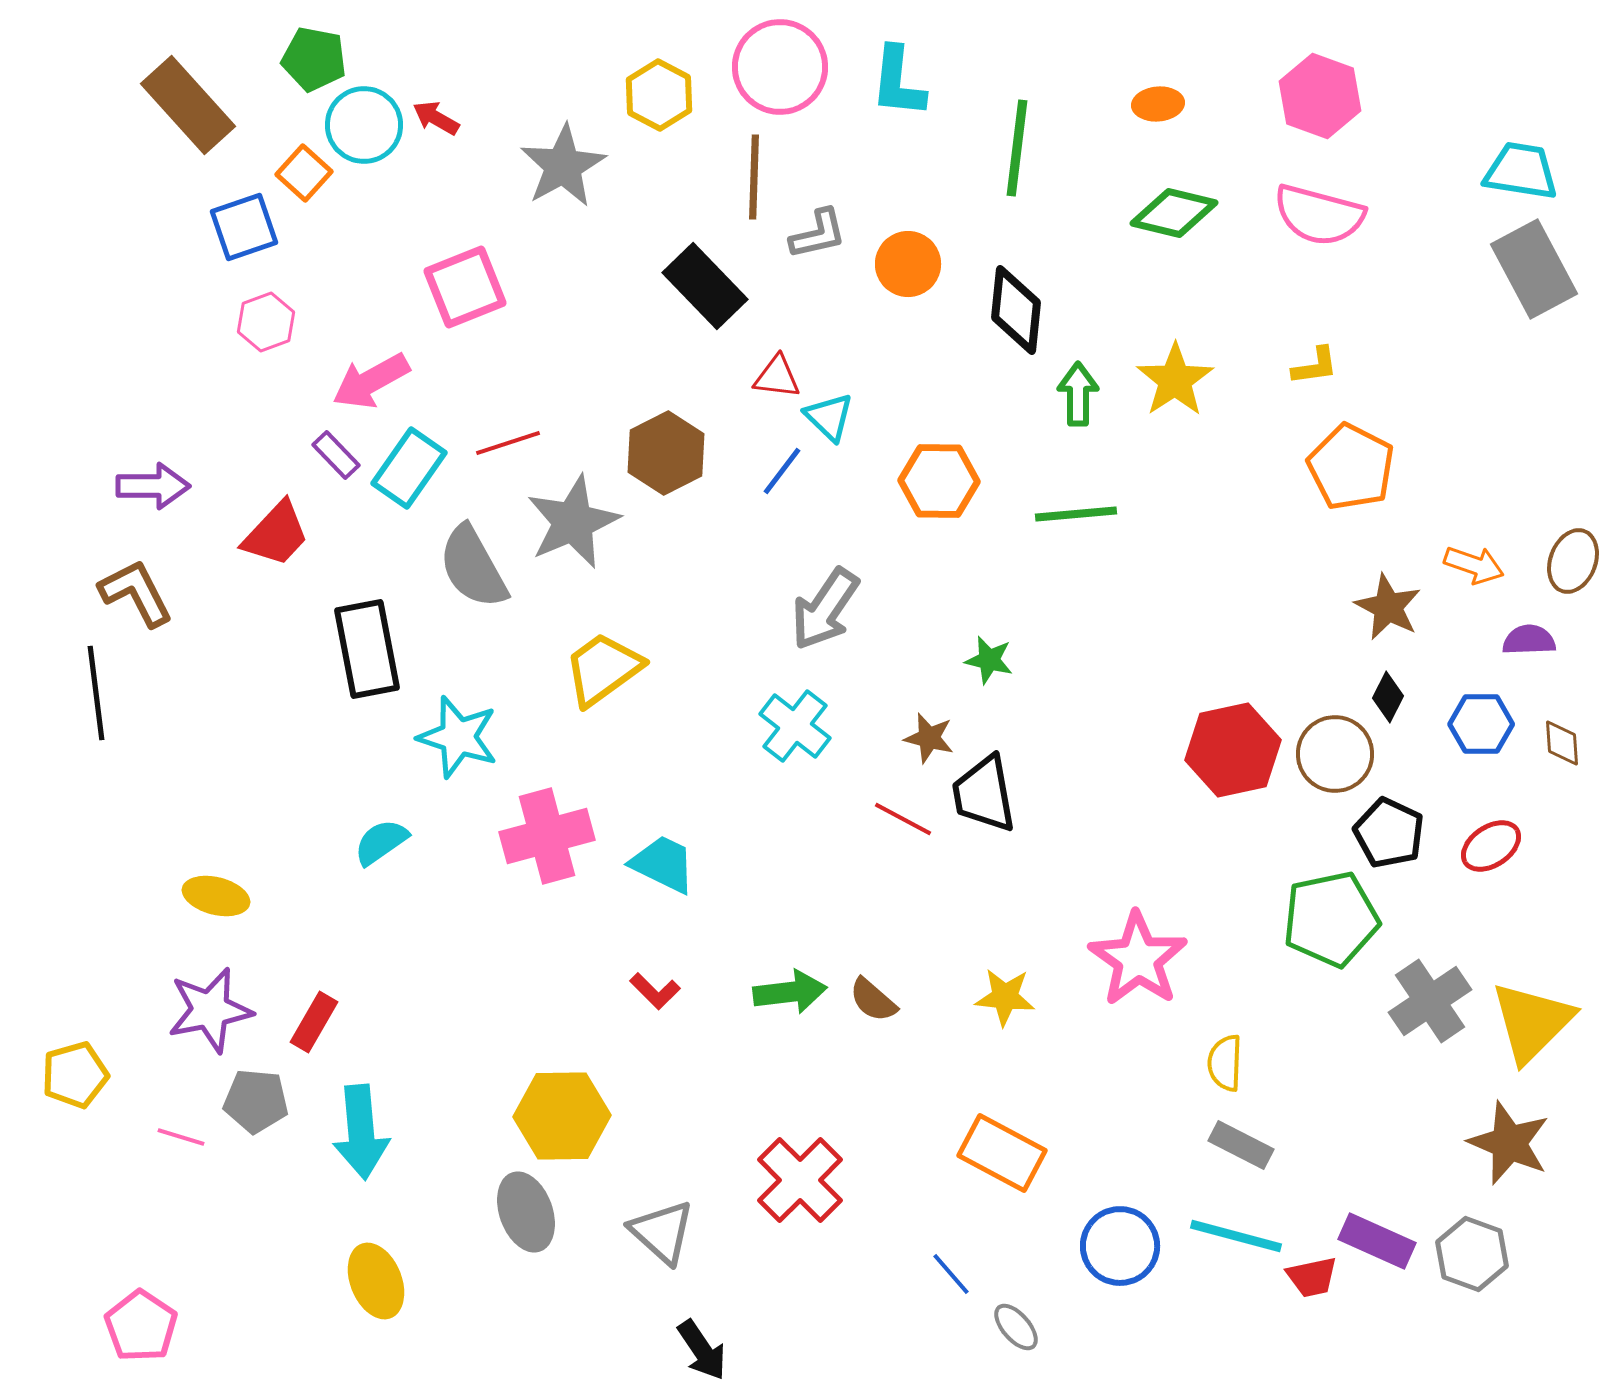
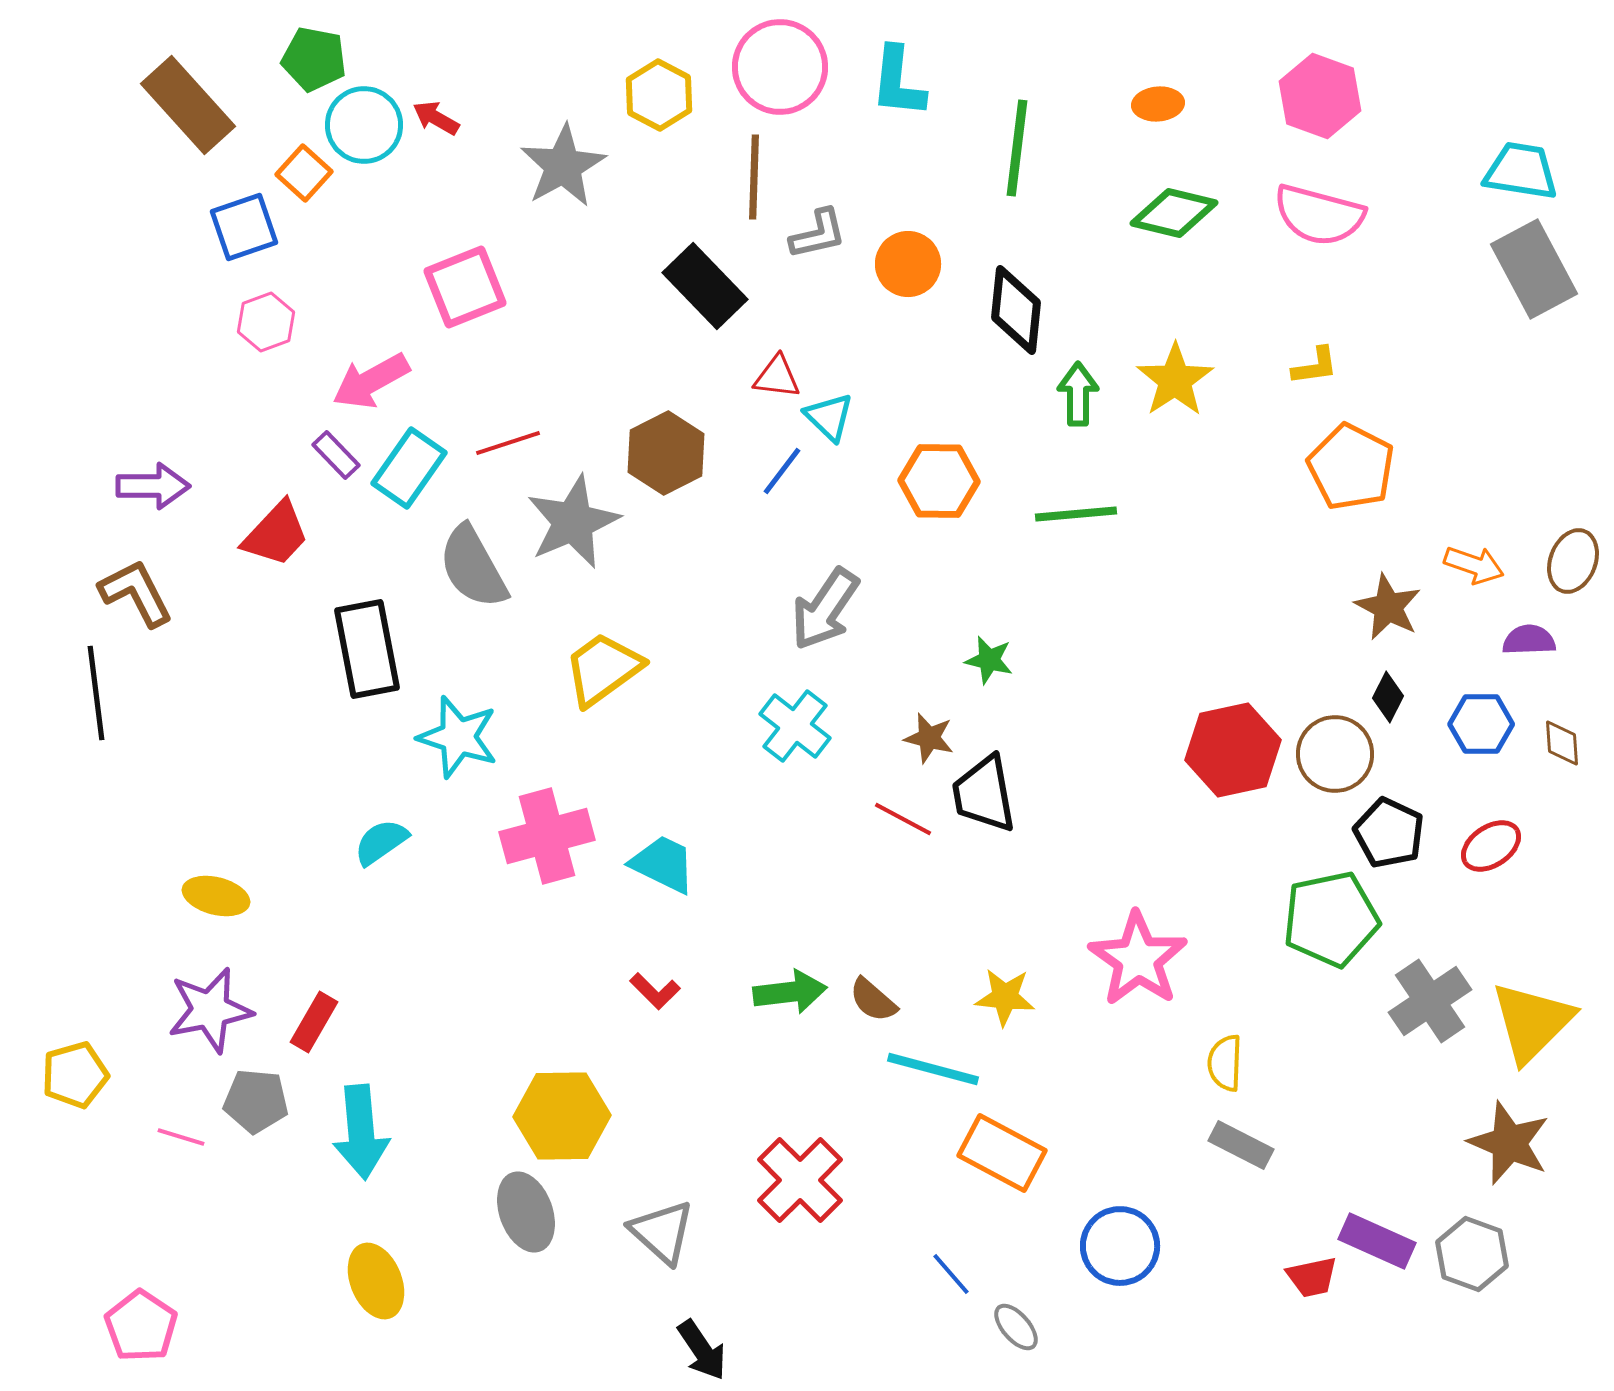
cyan line at (1236, 1236): moved 303 px left, 167 px up
